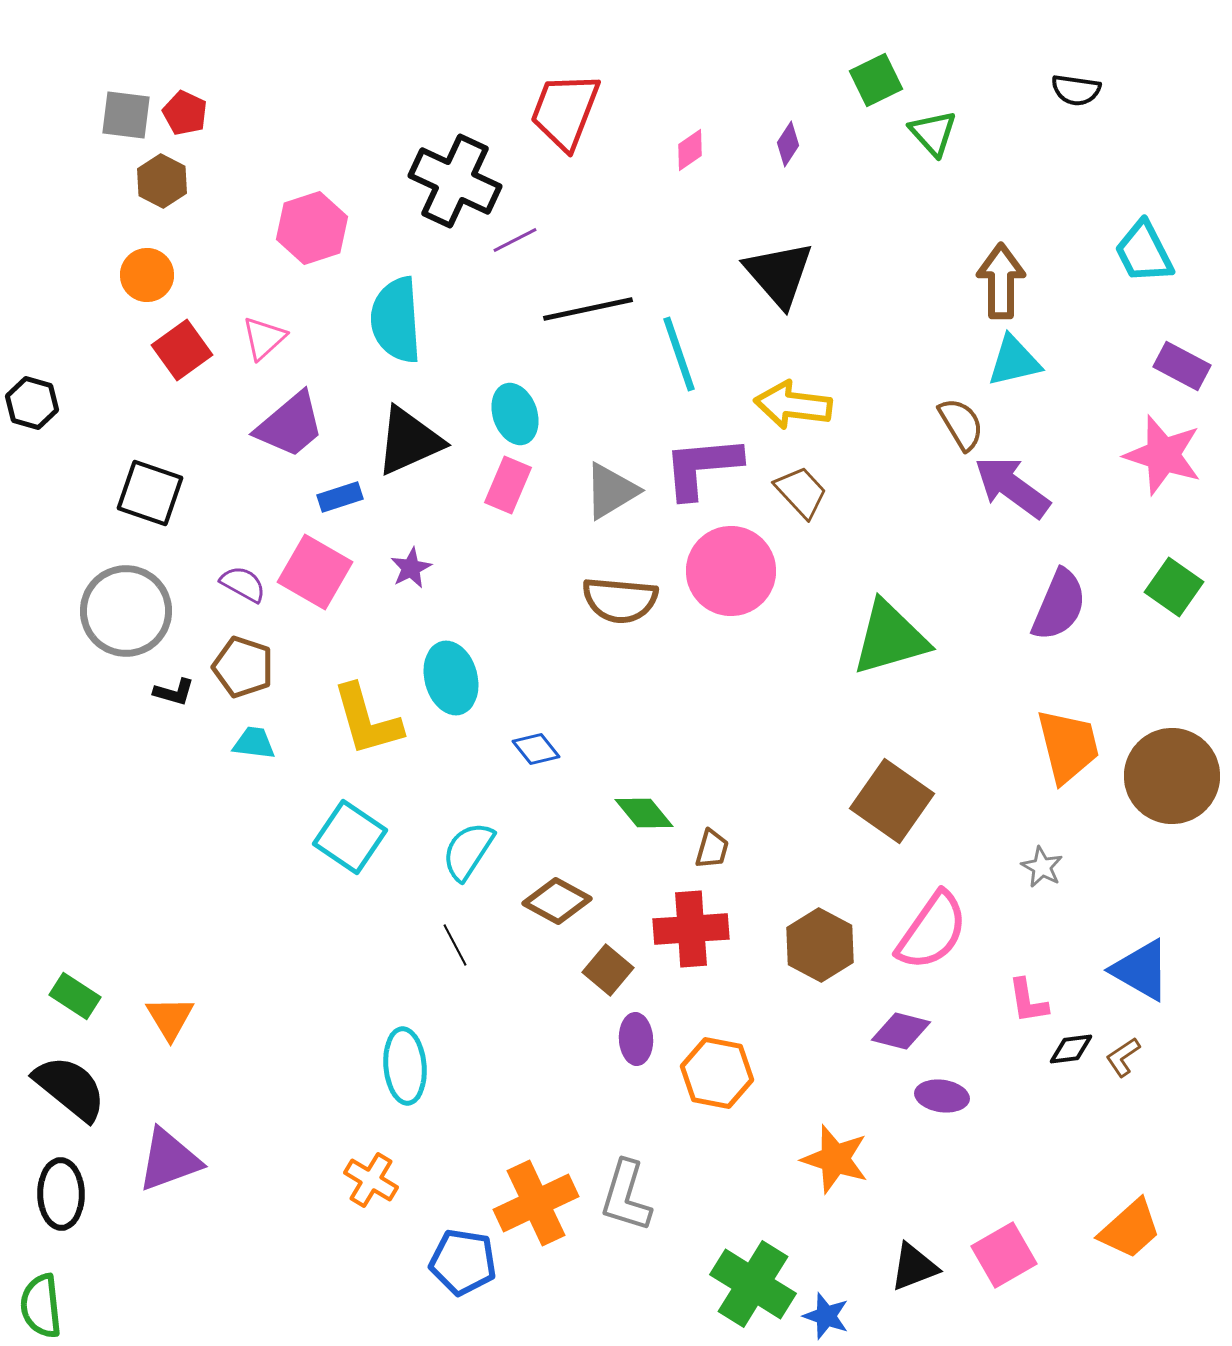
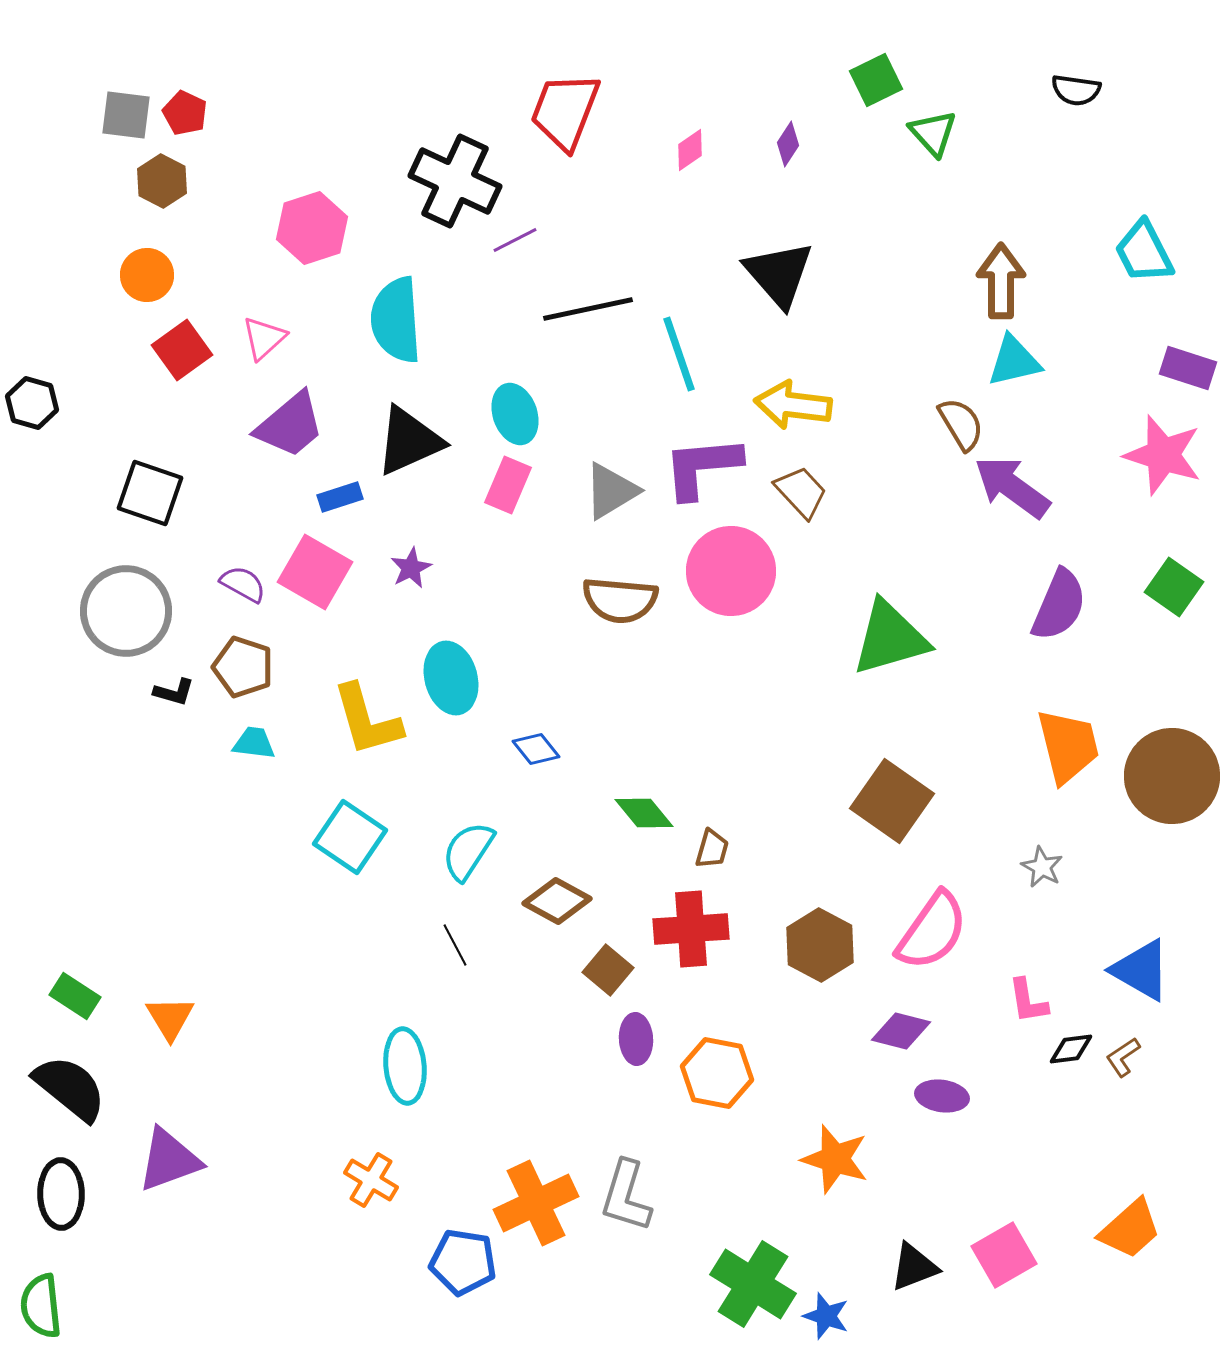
purple rectangle at (1182, 366): moved 6 px right, 2 px down; rotated 10 degrees counterclockwise
